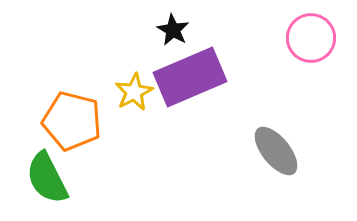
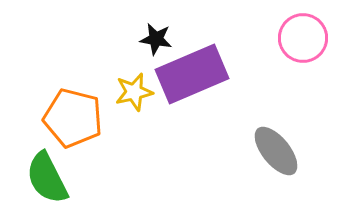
black star: moved 17 px left, 9 px down; rotated 20 degrees counterclockwise
pink circle: moved 8 px left
purple rectangle: moved 2 px right, 3 px up
yellow star: rotated 15 degrees clockwise
orange pentagon: moved 1 px right, 3 px up
